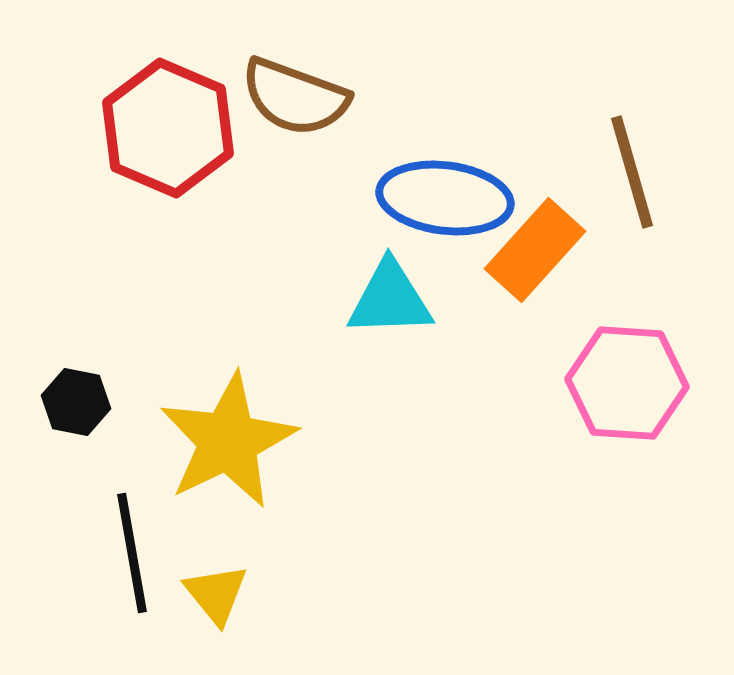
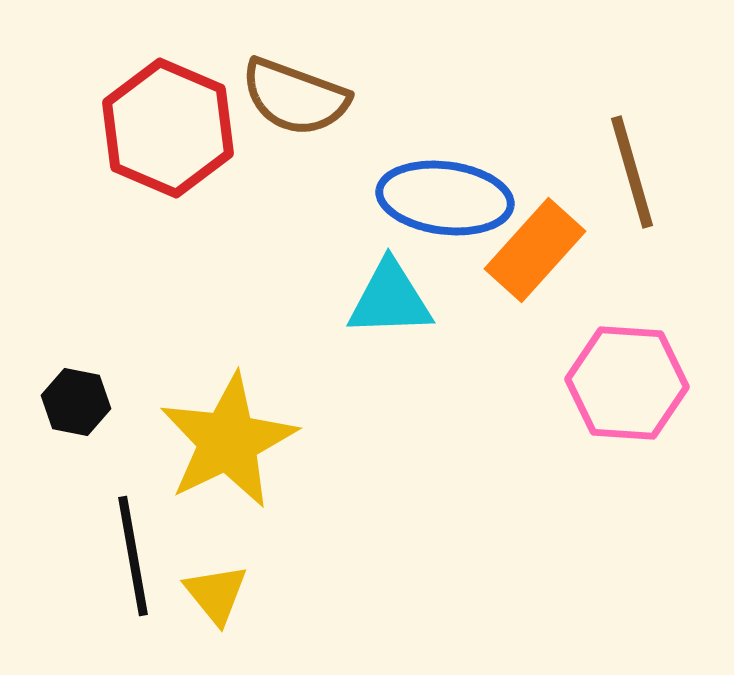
black line: moved 1 px right, 3 px down
